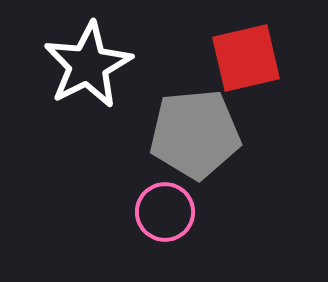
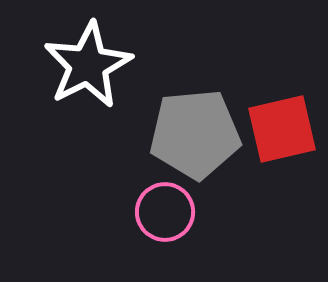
red square: moved 36 px right, 71 px down
